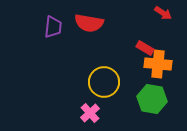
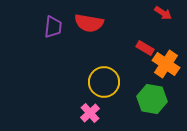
orange cross: moved 8 px right; rotated 28 degrees clockwise
